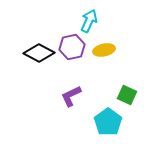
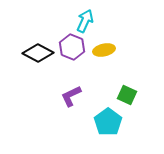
cyan arrow: moved 4 px left
purple hexagon: rotated 25 degrees counterclockwise
black diamond: moved 1 px left
